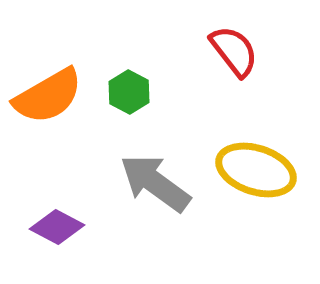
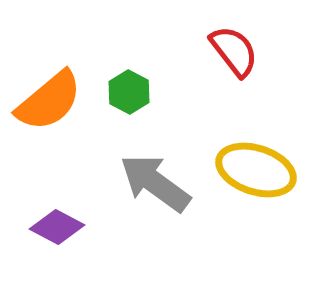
orange semicircle: moved 1 px right, 5 px down; rotated 10 degrees counterclockwise
